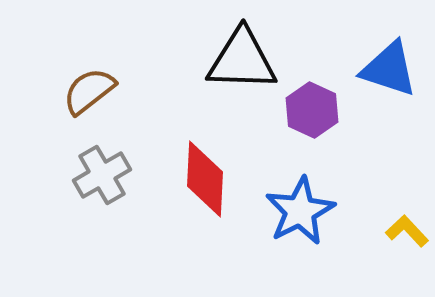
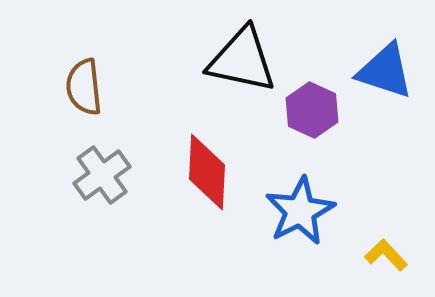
black triangle: rotated 10 degrees clockwise
blue triangle: moved 4 px left, 2 px down
brown semicircle: moved 5 px left, 4 px up; rotated 58 degrees counterclockwise
gray cross: rotated 6 degrees counterclockwise
red diamond: moved 2 px right, 7 px up
yellow L-shape: moved 21 px left, 24 px down
